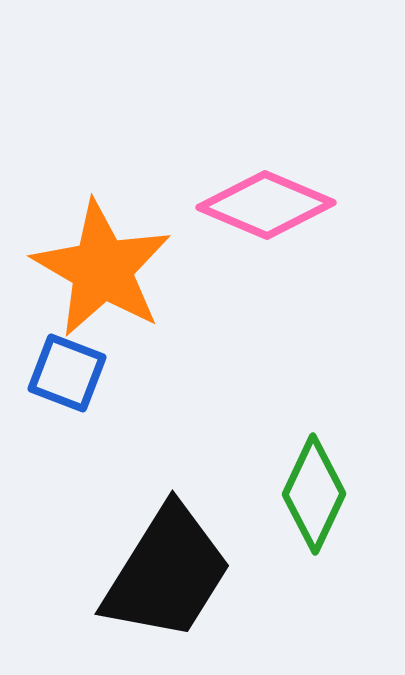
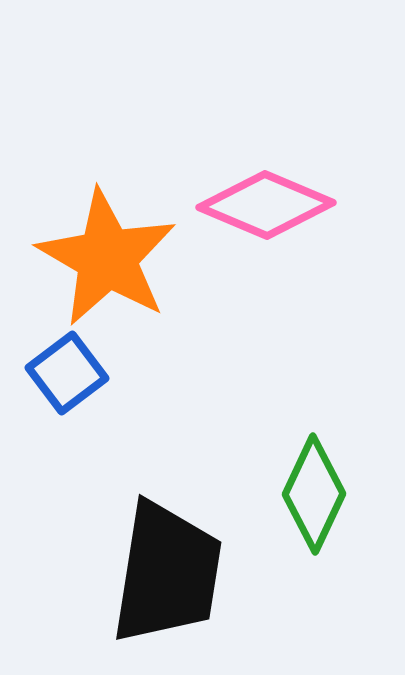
orange star: moved 5 px right, 11 px up
blue square: rotated 32 degrees clockwise
black trapezoid: rotated 23 degrees counterclockwise
